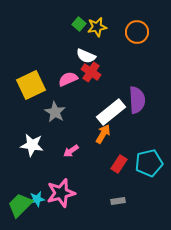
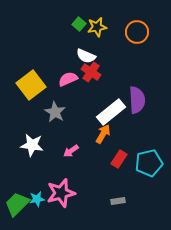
yellow square: rotated 12 degrees counterclockwise
red rectangle: moved 5 px up
green trapezoid: moved 3 px left, 1 px up
